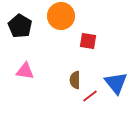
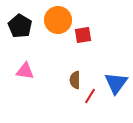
orange circle: moved 3 px left, 4 px down
red square: moved 5 px left, 6 px up; rotated 18 degrees counterclockwise
blue triangle: rotated 15 degrees clockwise
red line: rotated 21 degrees counterclockwise
